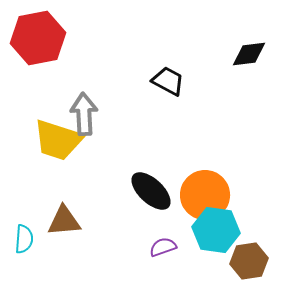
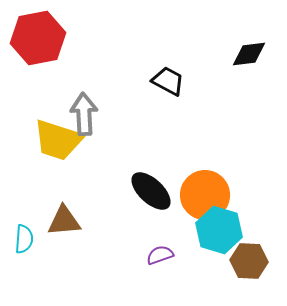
cyan hexagon: moved 3 px right; rotated 9 degrees clockwise
purple semicircle: moved 3 px left, 8 px down
brown hexagon: rotated 12 degrees clockwise
